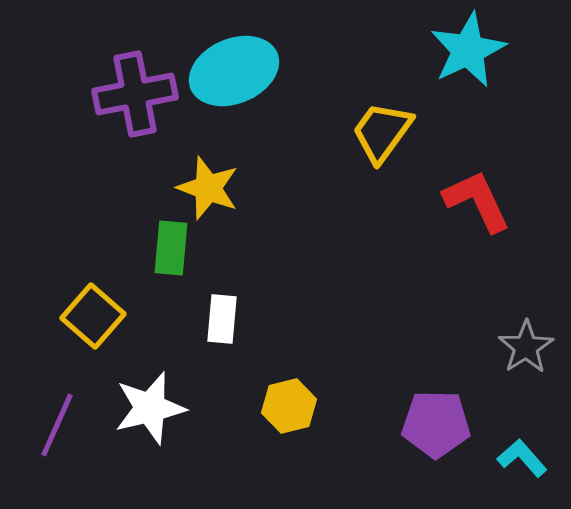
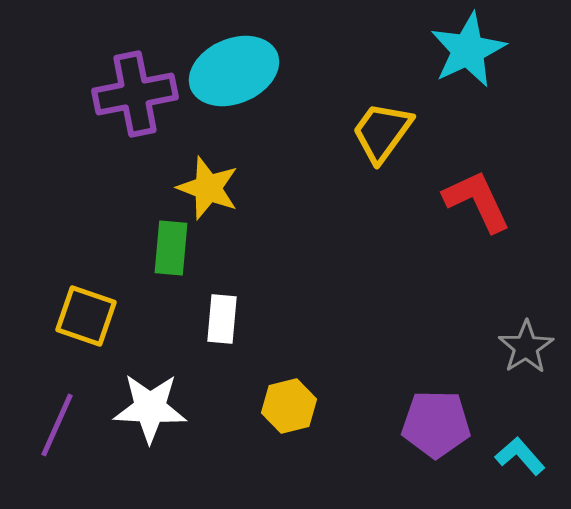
yellow square: moved 7 px left; rotated 22 degrees counterclockwise
white star: rotated 16 degrees clockwise
cyan L-shape: moved 2 px left, 2 px up
